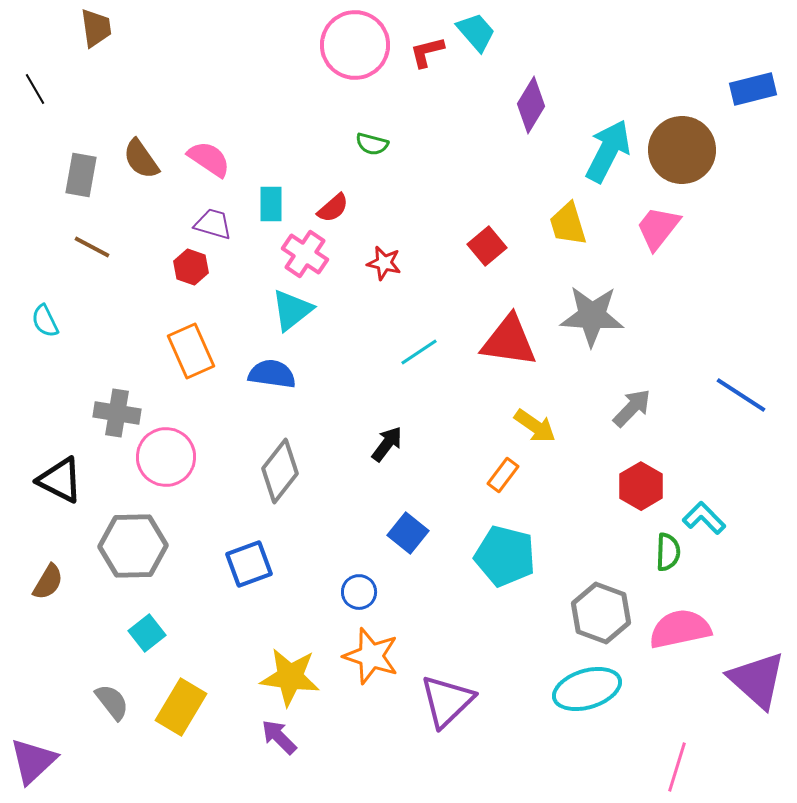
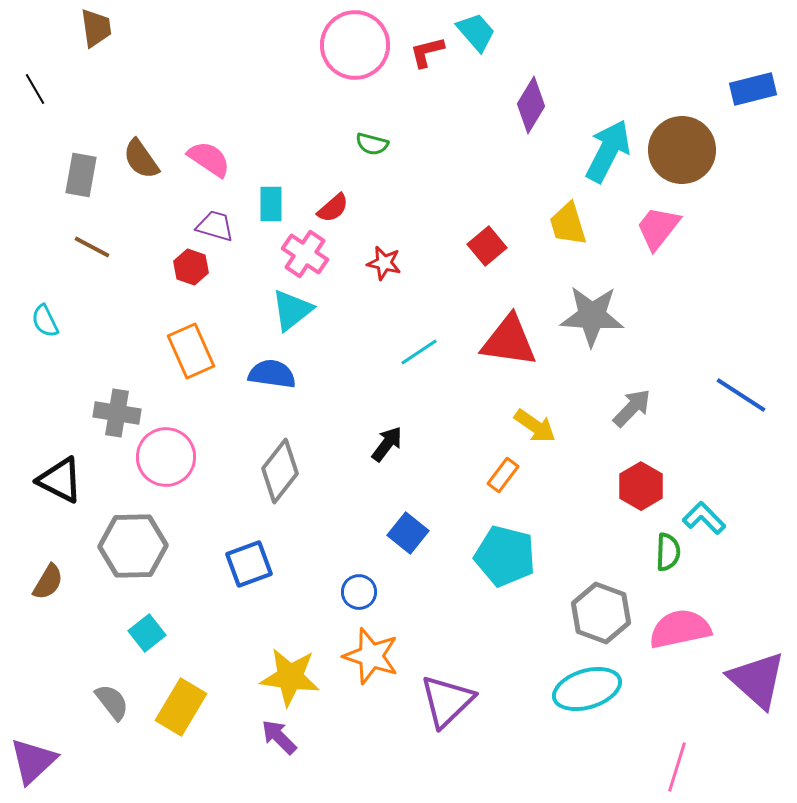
purple trapezoid at (213, 224): moved 2 px right, 2 px down
